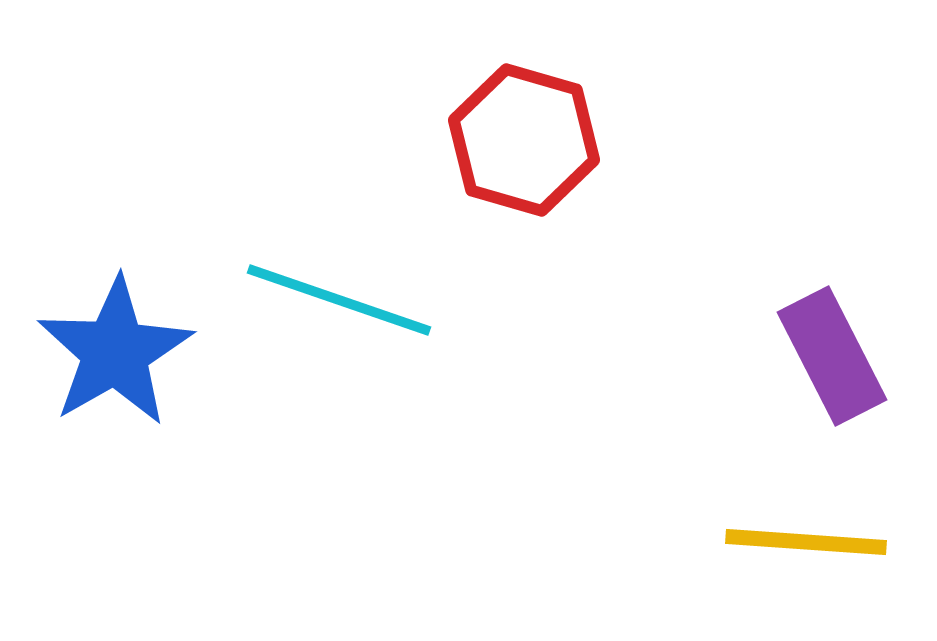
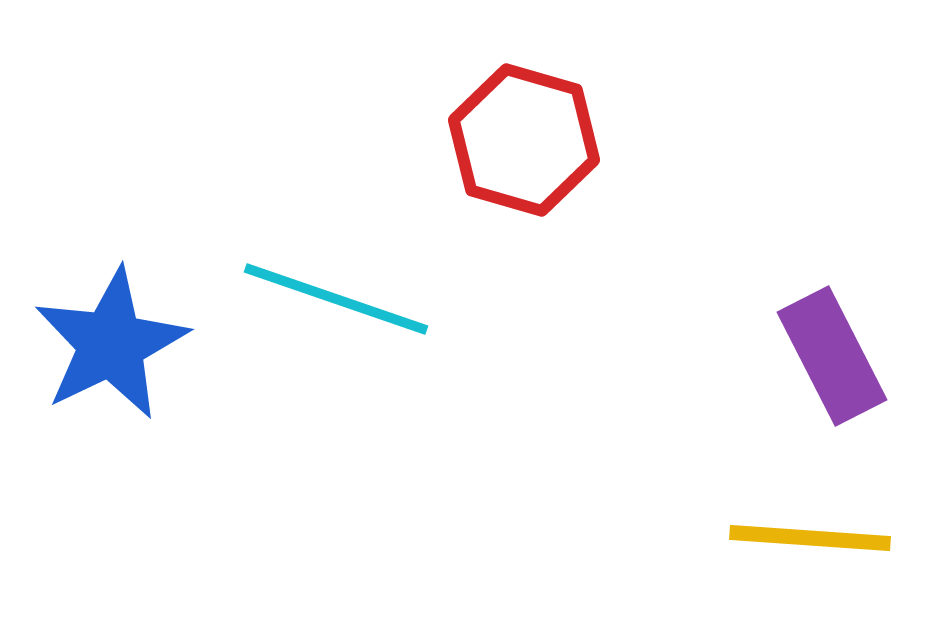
cyan line: moved 3 px left, 1 px up
blue star: moved 4 px left, 8 px up; rotated 4 degrees clockwise
yellow line: moved 4 px right, 4 px up
